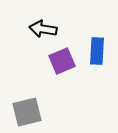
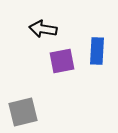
purple square: rotated 12 degrees clockwise
gray square: moved 4 px left
